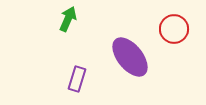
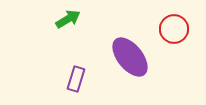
green arrow: rotated 35 degrees clockwise
purple rectangle: moved 1 px left
